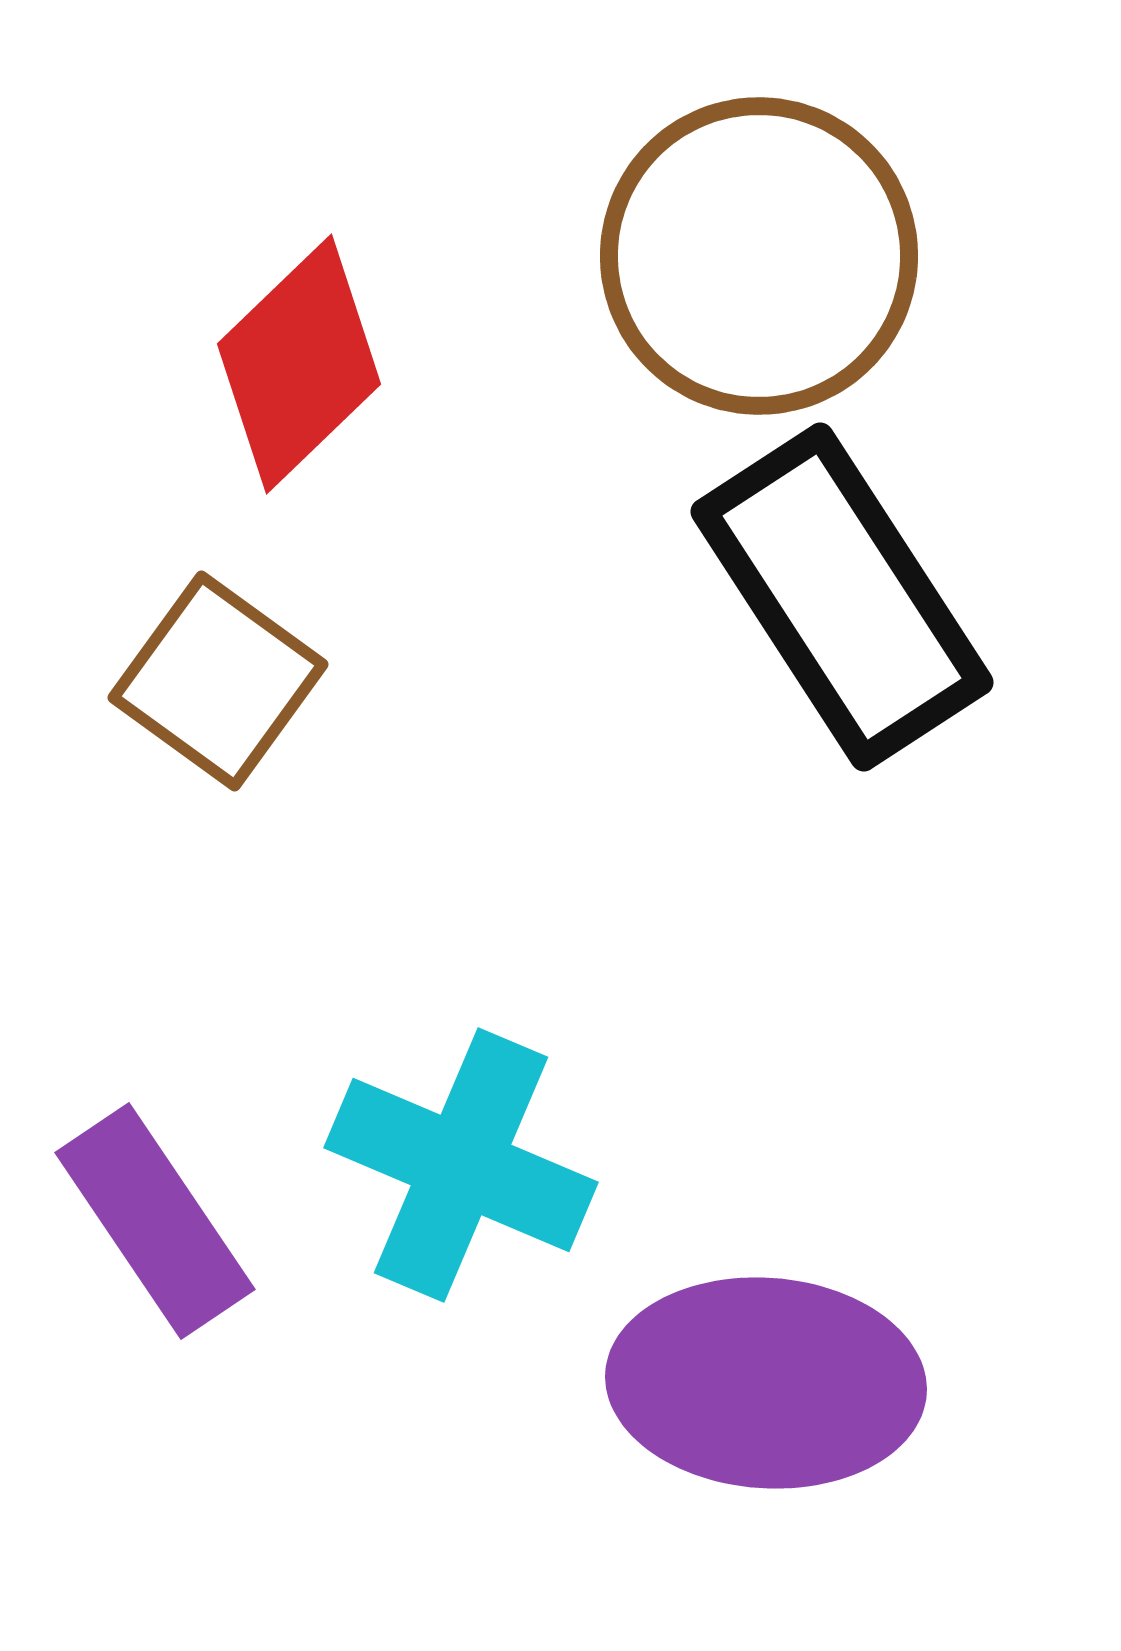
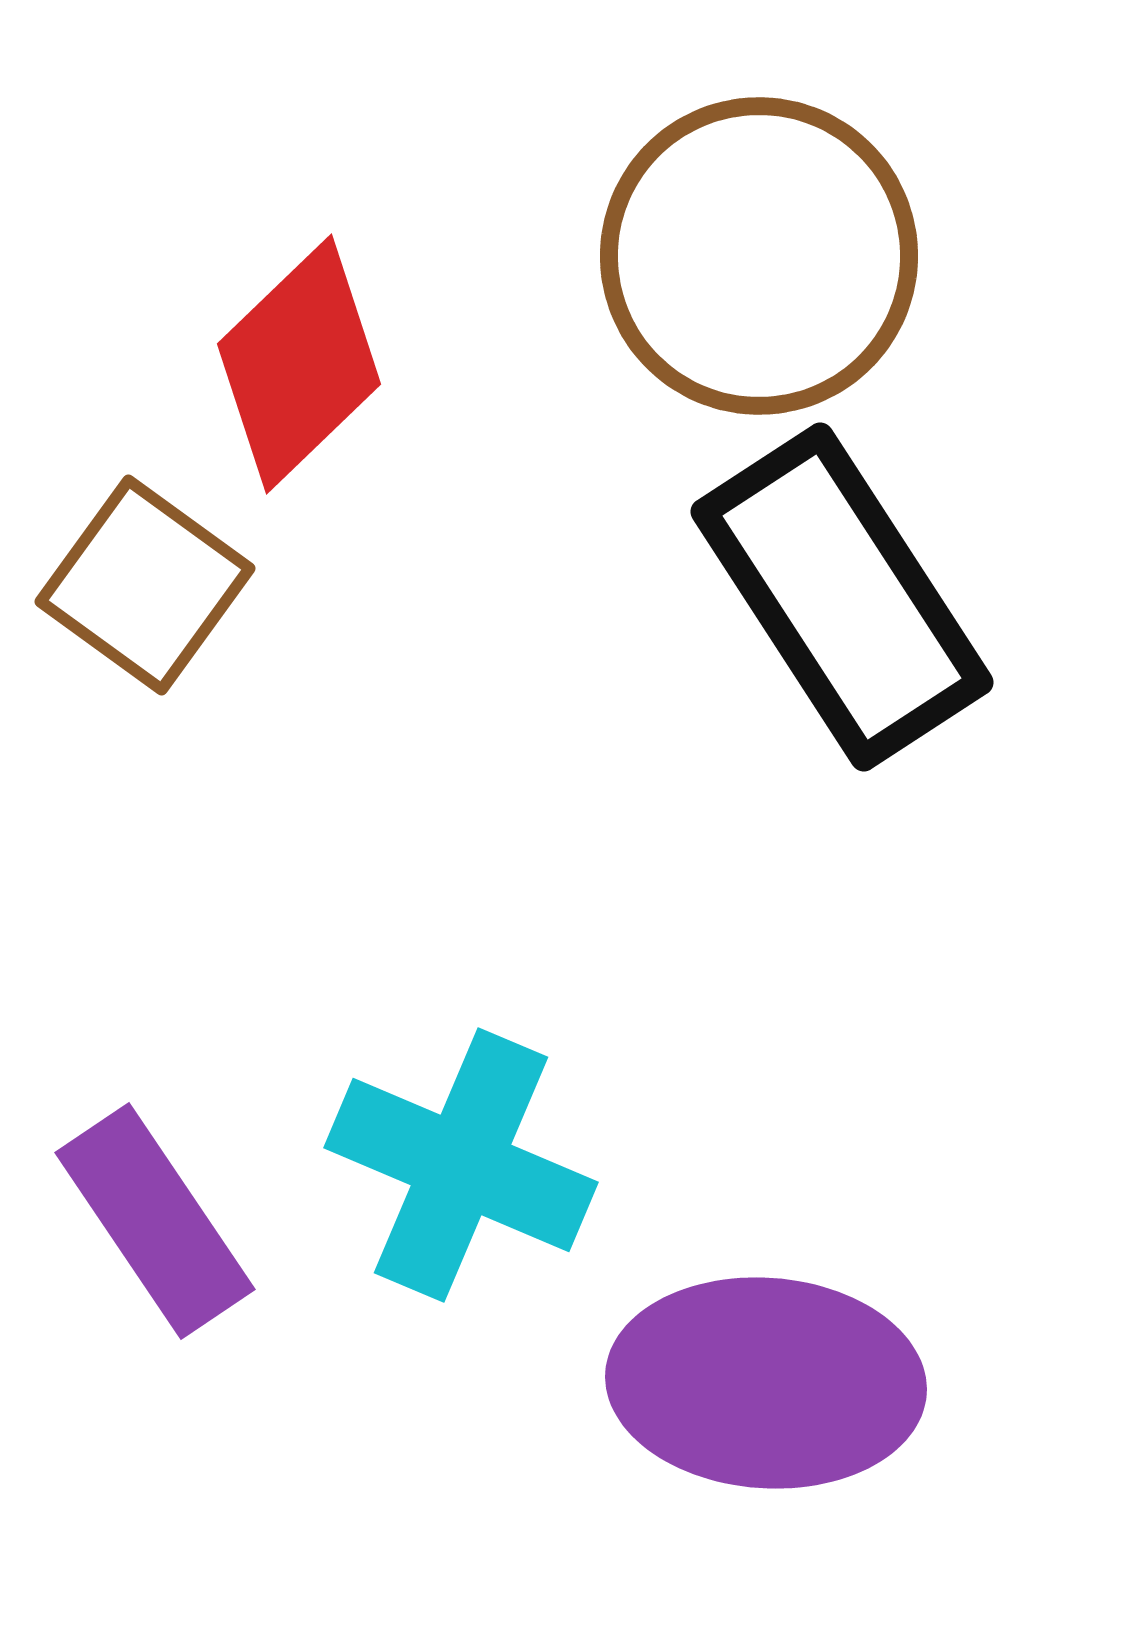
brown square: moved 73 px left, 96 px up
